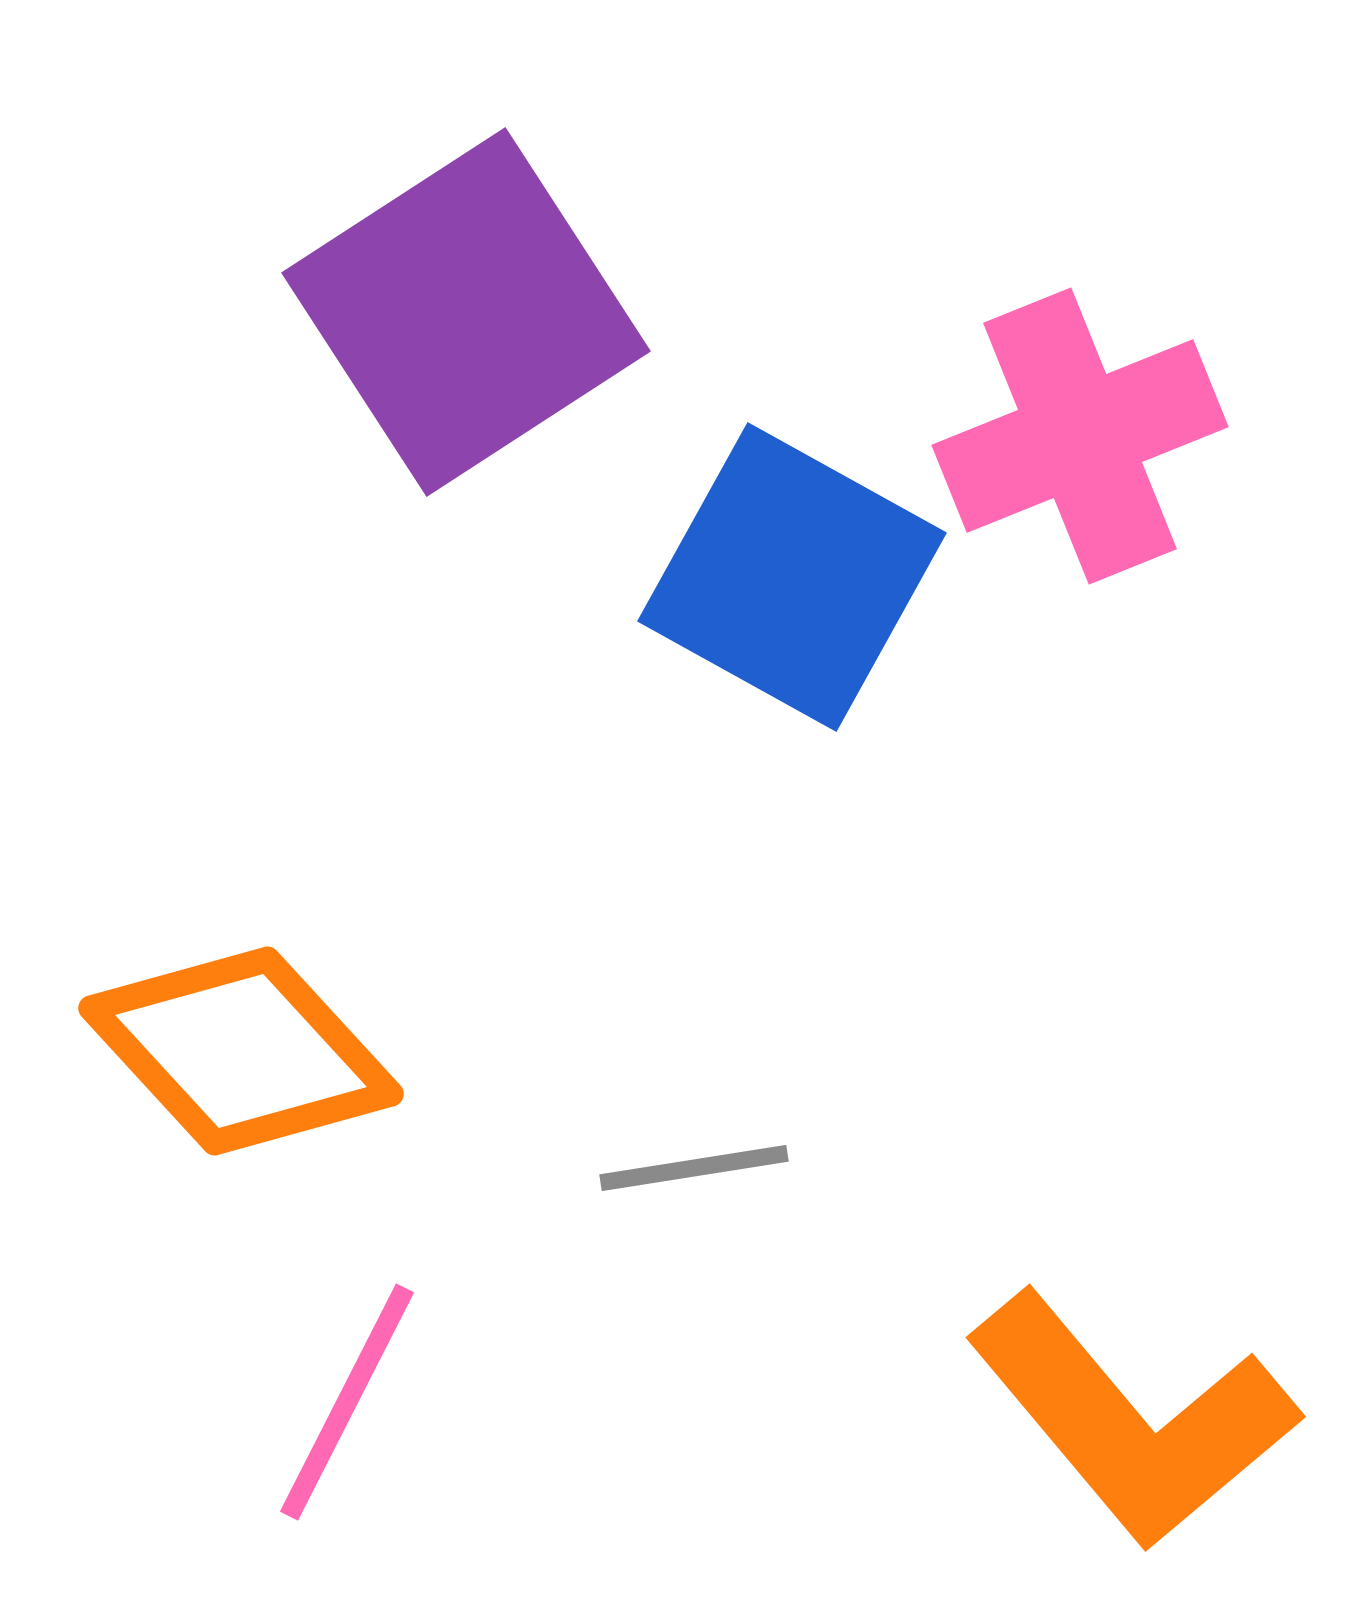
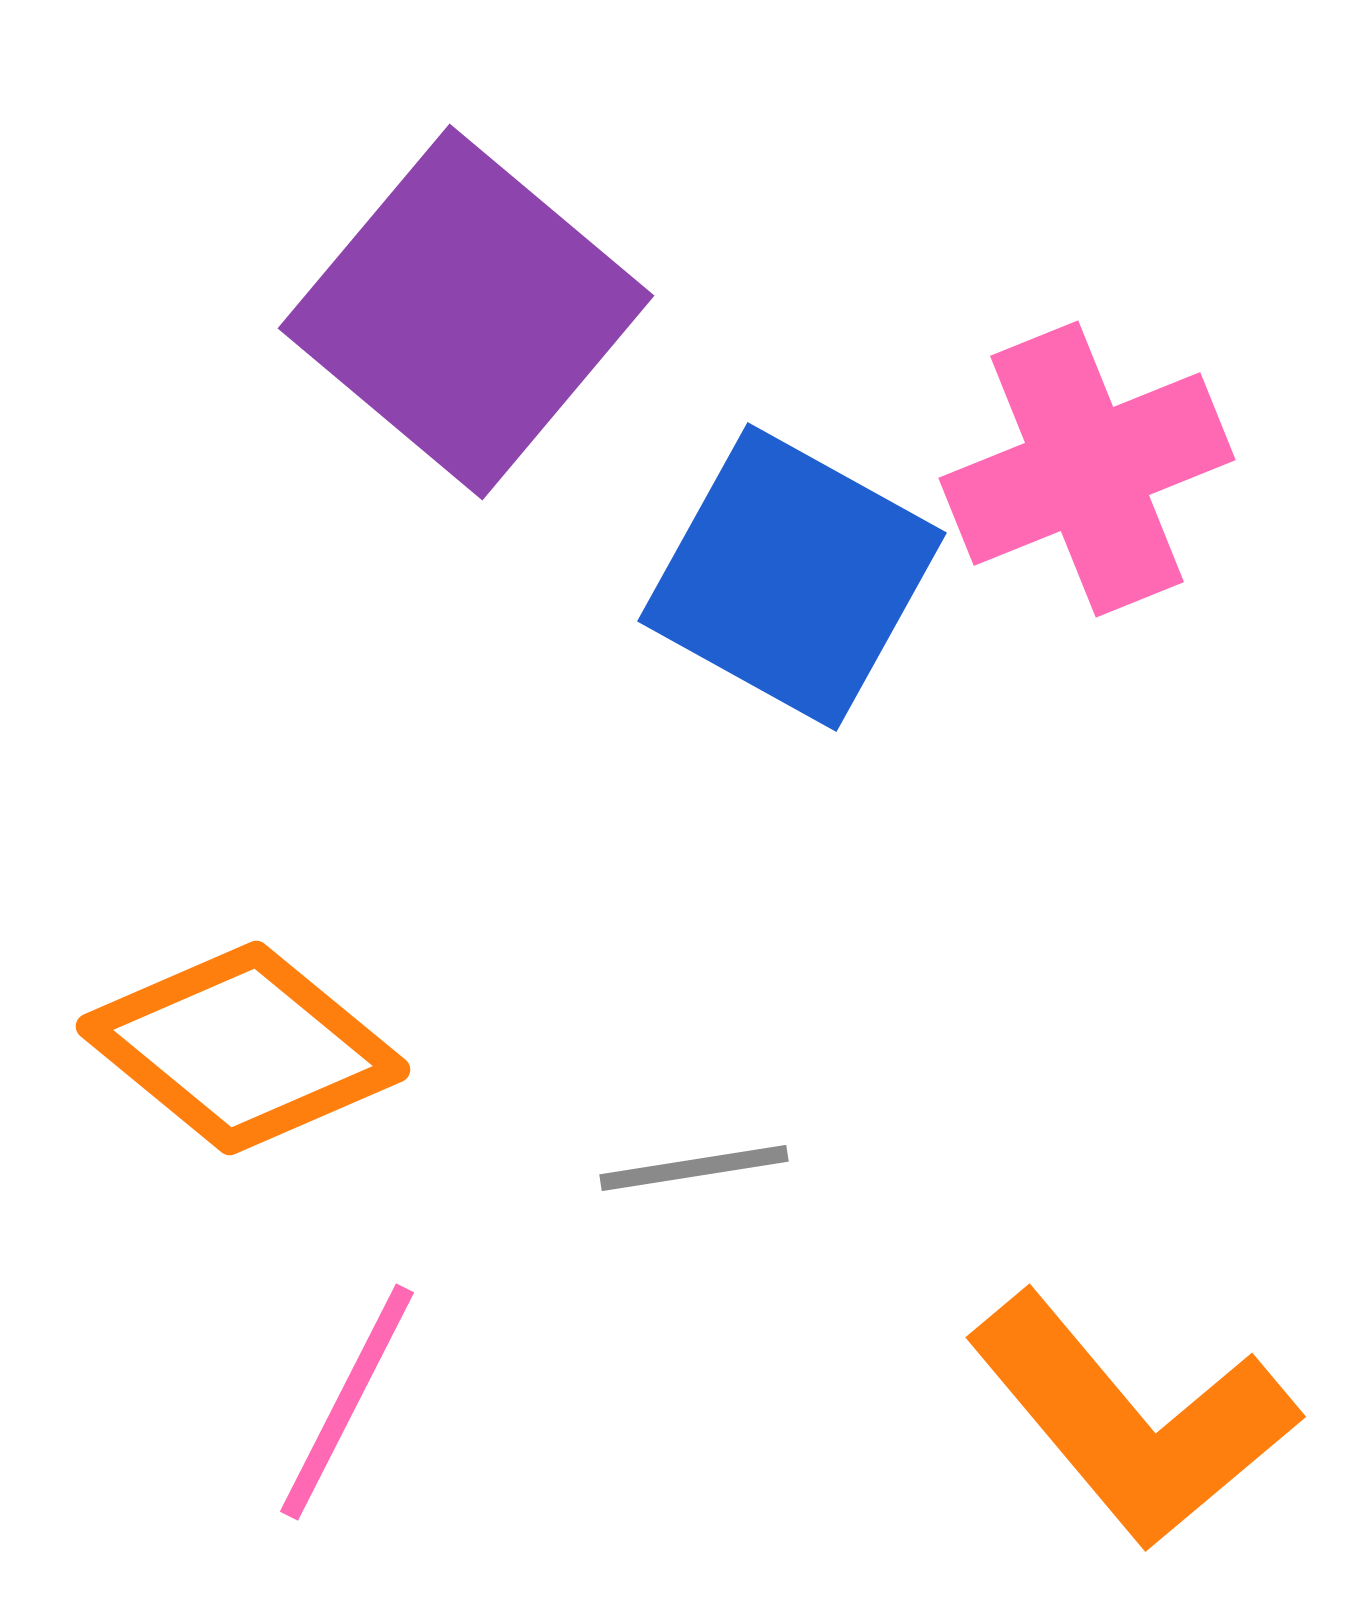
purple square: rotated 17 degrees counterclockwise
pink cross: moved 7 px right, 33 px down
orange diamond: moved 2 px right, 3 px up; rotated 8 degrees counterclockwise
